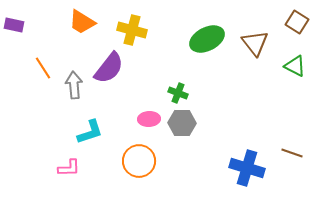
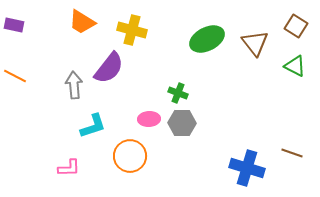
brown square: moved 1 px left, 4 px down
orange line: moved 28 px left, 8 px down; rotated 30 degrees counterclockwise
cyan L-shape: moved 3 px right, 6 px up
orange circle: moved 9 px left, 5 px up
